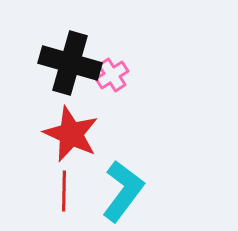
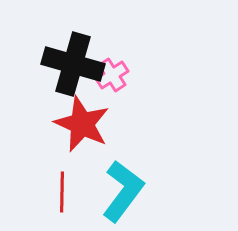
black cross: moved 3 px right, 1 px down
red star: moved 11 px right, 10 px up
red line: moved 2 px left, 1 px down
